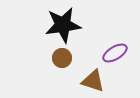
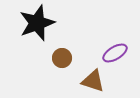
black star: moved 26 px left, 2 px up; rotated 12 degrees counterclockwise
